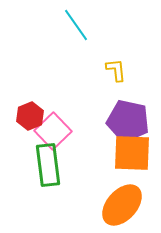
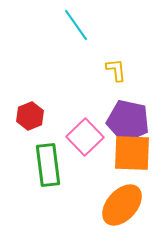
pink square: moved 32 px right, 6 px down
